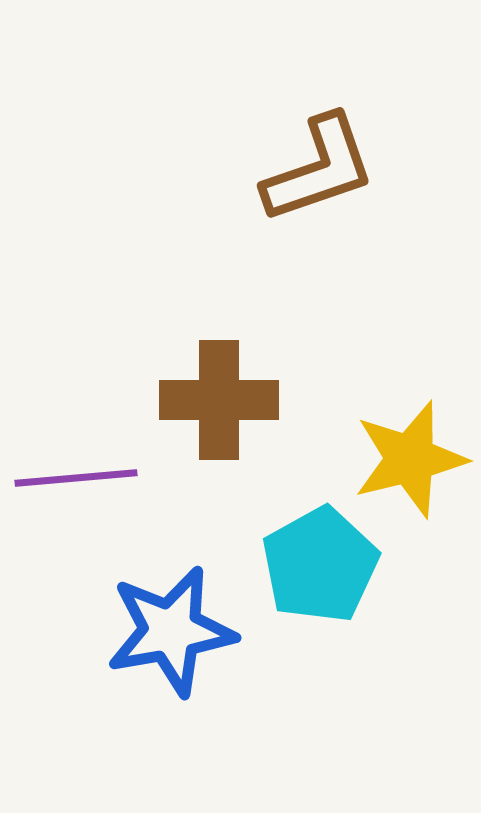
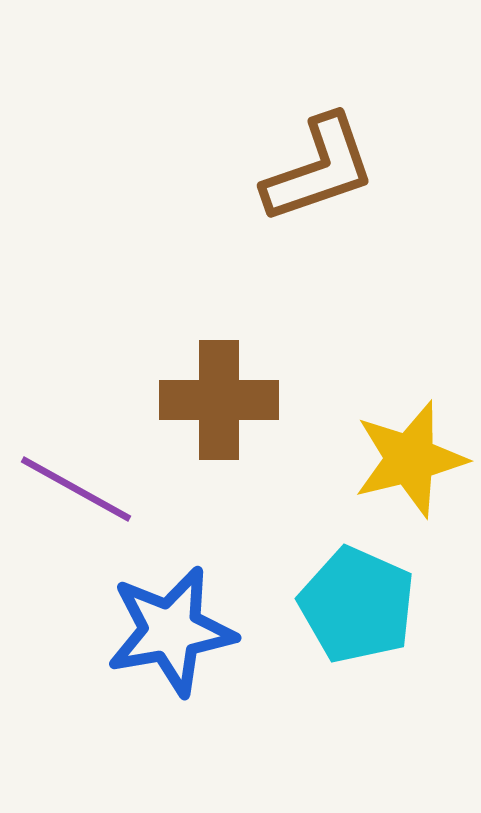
purple line: moved 11 px down; rotated 34 degrees clockwise
cyan pentagon: moved 37 px right, 40 px down; rotated 19 degrees counterclockwise
